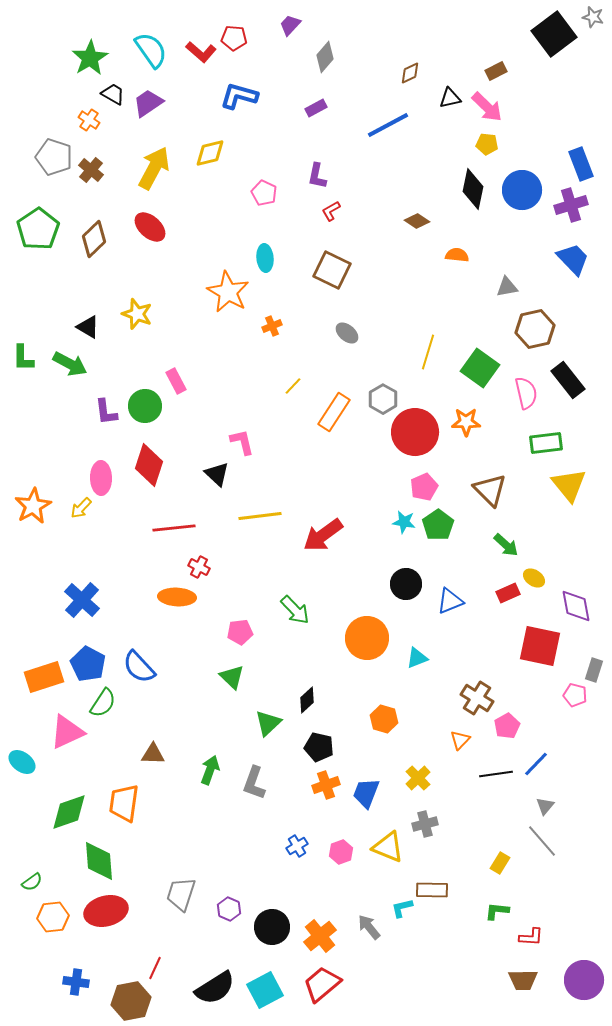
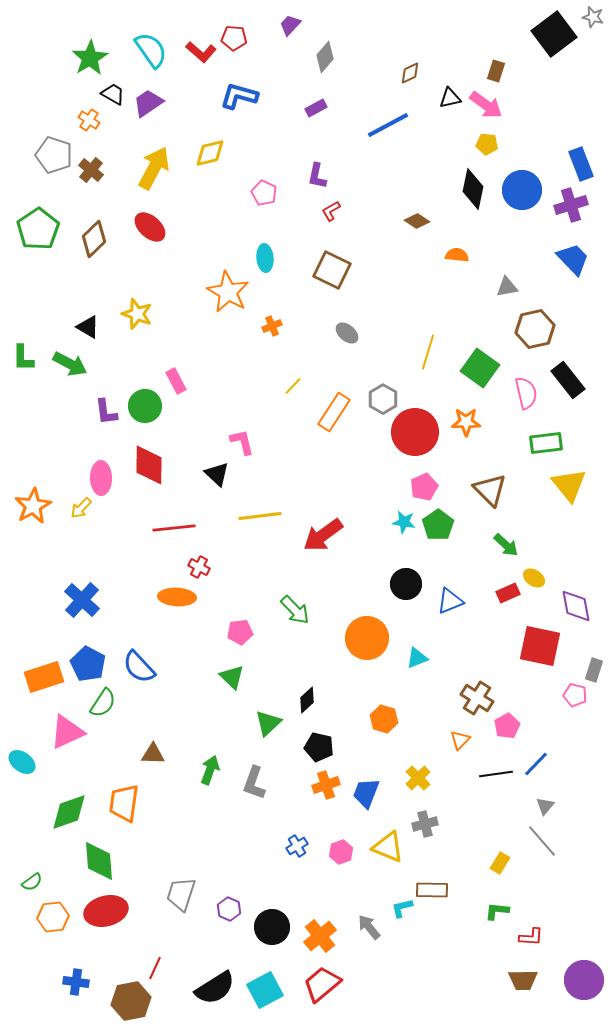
brown rectangle at (496, 71): rotated 45 degrees counterclockwise
pink arrow at (487, 107): moved 1 px left, 2 px up; rotated 8 degrees counterclockwise
gray pentagon at (54, 157): moved 2 px up
red diamond at (149, 465): rotated 18 degrees counterclockwise
